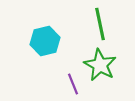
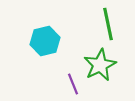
green line: moved 8 px right
green star: rotated 16 degrees clockwise
